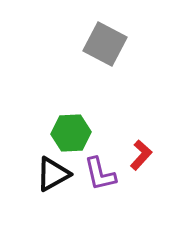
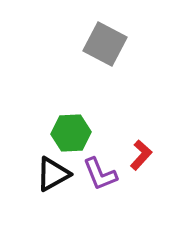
purple L-shape: rotated 9 degrees counterclockwise
